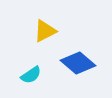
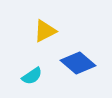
cyan semicircle: moved 1 px right, 1 px down
